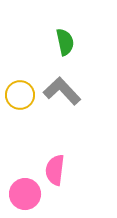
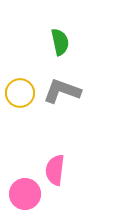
green semicircle: moved 5 px left
gray L-shape: rotated 27 degrees counterclockwise
yellow circle: moved 2 px up
